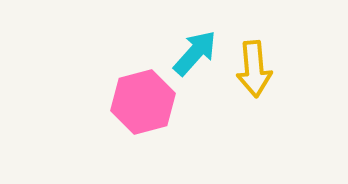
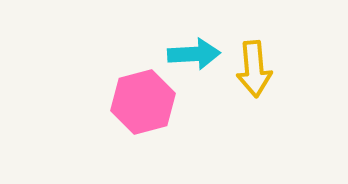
cyan arrow: moved 1 px left, 1 px down; rotated 45 degrees clockwise
